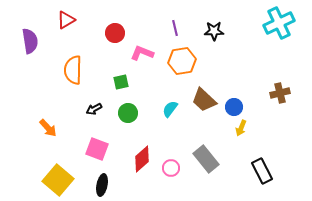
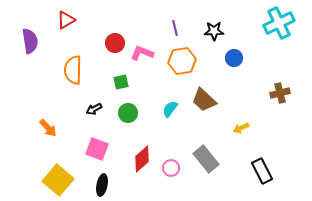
red circle: moved 10 px down
blue circle: moved 49 px up
yellow arrow: rotated 42 degrees clockwise
